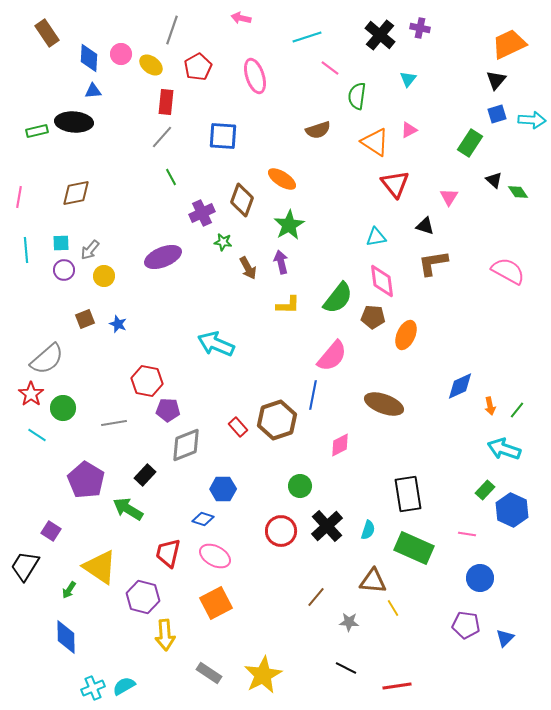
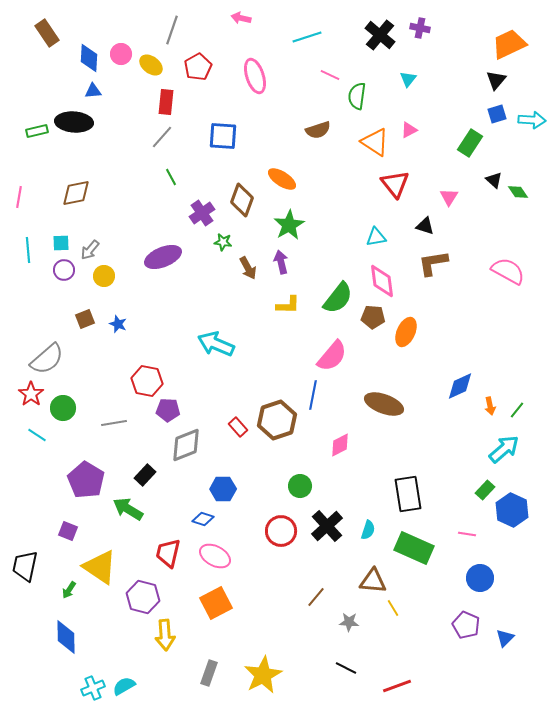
pink line at (330, 68): moved 7 px down; rotated 12 degrees counterclockwise
purple cross at (202, 213): rotated 10 degrees counterclockwise
cyan line at (26, 250): moved 2 px right
orange ellipse at (406, 335): moved 3 px up
cyan arrow at (504, 449): rotated 120 degrees clockwise
purple square at (51, 531): moved 17 px right; rotated 12 degrees counterclockwise
black trapezoid at (25, 566): rotated 20 degrees counterclockwise
purple pentagon at (466, 625): rotated 16 degrees clockwise
gray rectangle at (209, 673): rotated 75 degrees clockwise
red line at (397, 686): rotated 12 degrees counterclockwise
